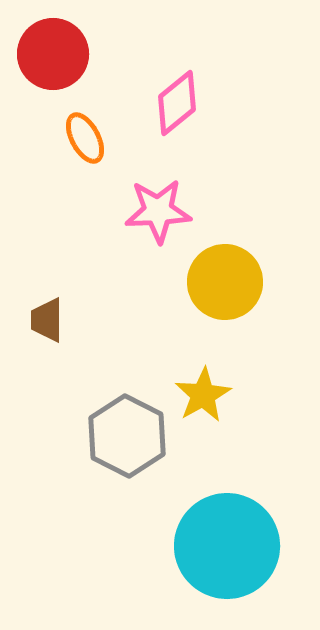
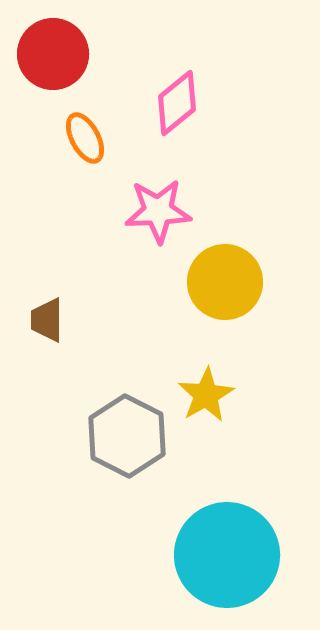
yellow star: moved 3 px right
cyan circle: moved 9 px down
